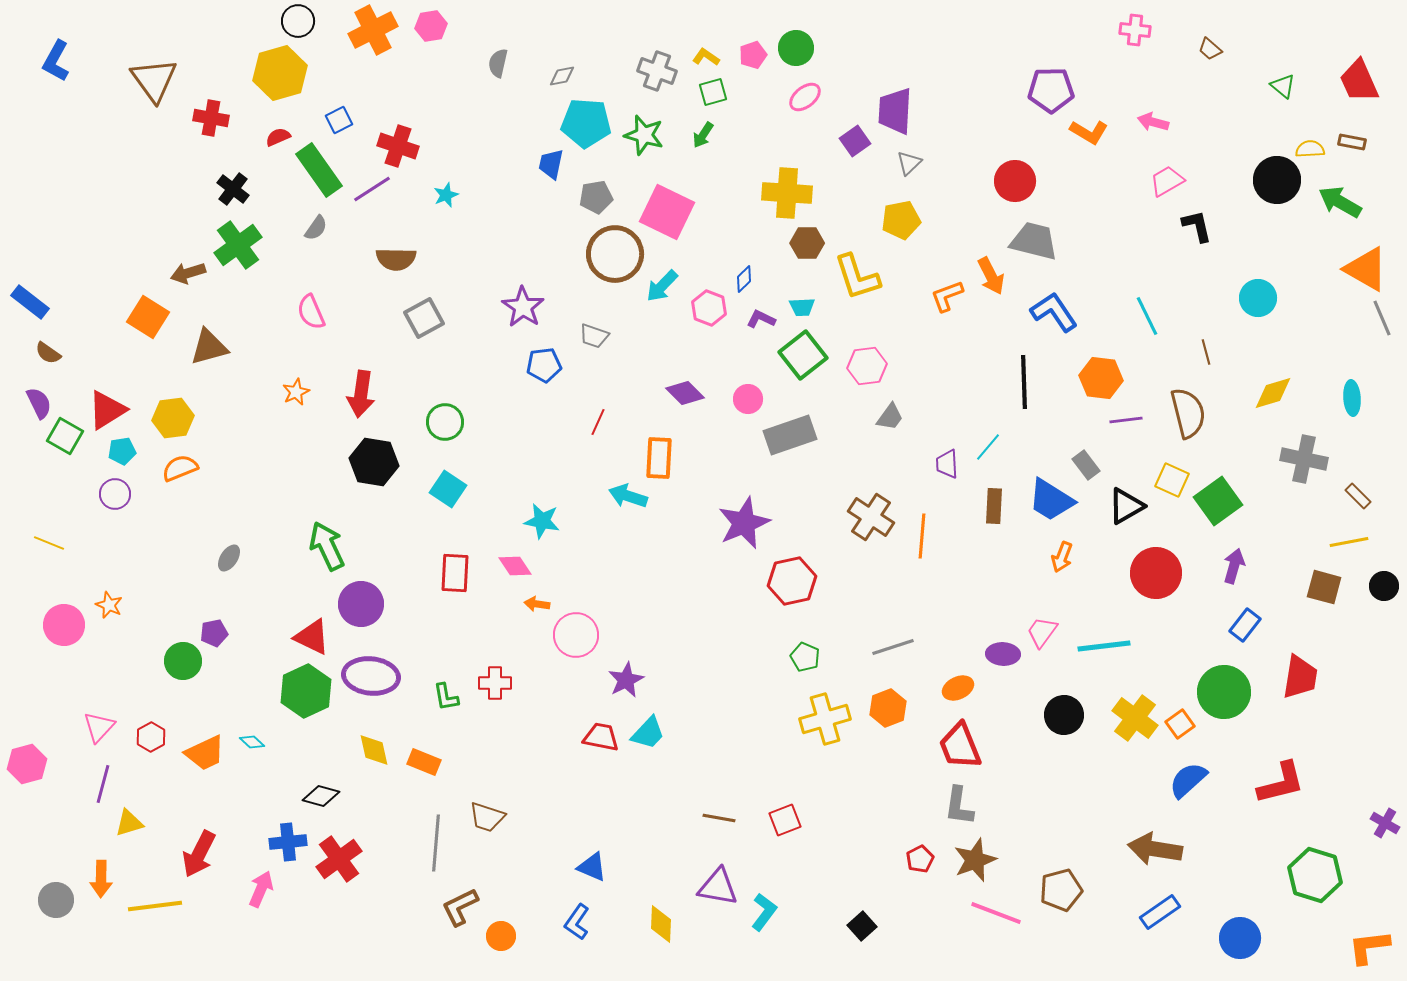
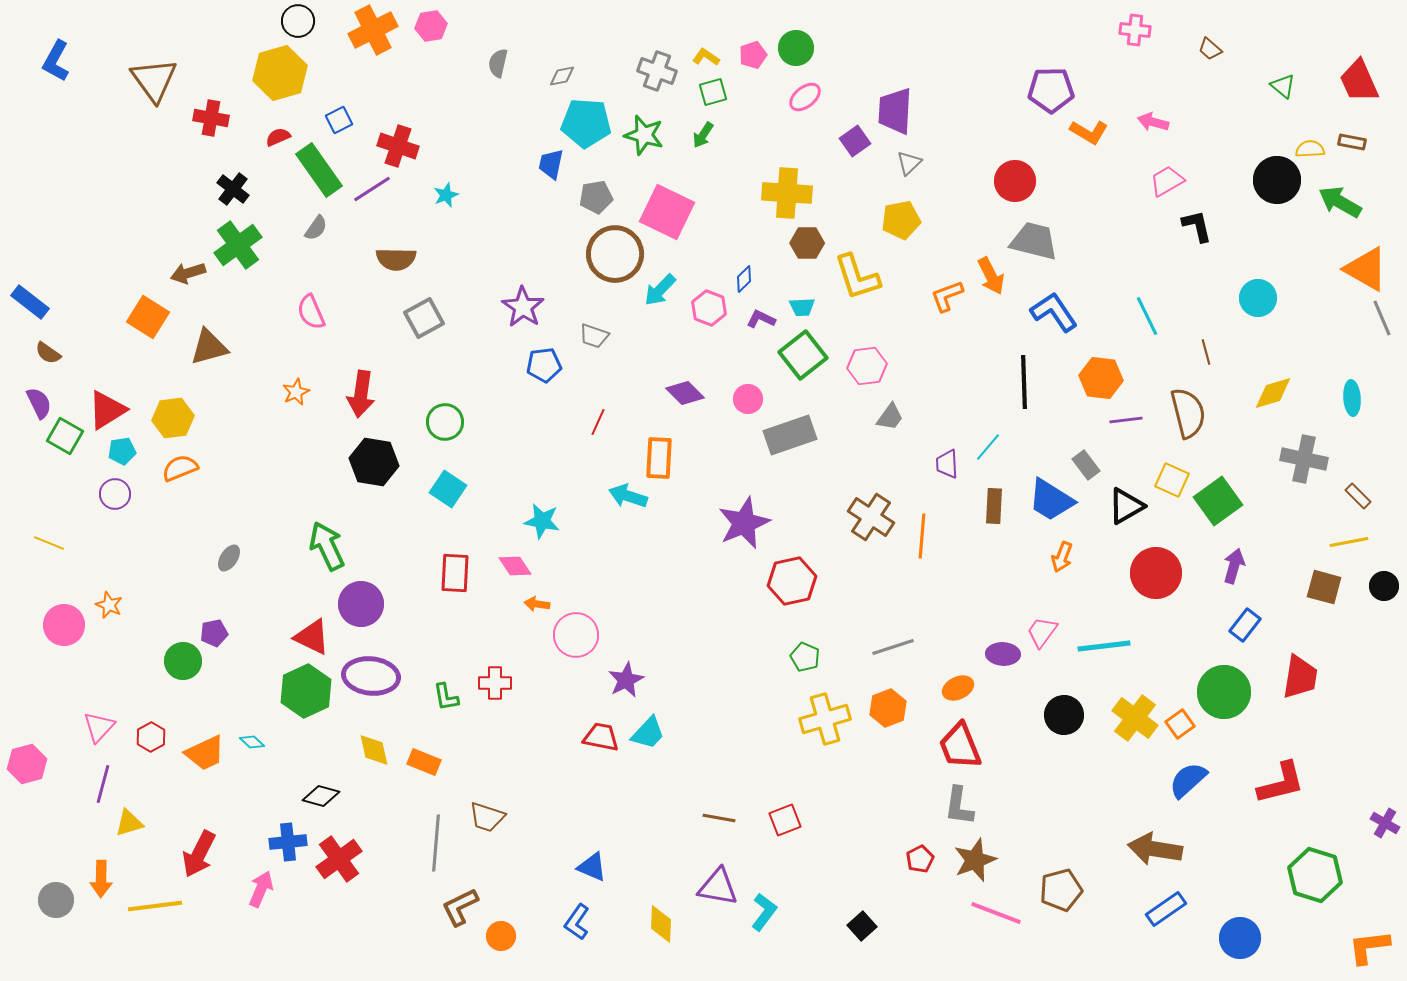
cyan arrow at (662, 286): moved 2 px left, 4 px down
blue rectangle at (1160, 912): moved 6 px right, 3 px up
